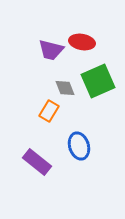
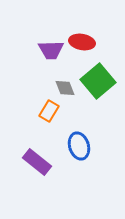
purple trapezoid: rotated 16 degrees counterclockwise
green square: rotated 16 degrees counterclockwise
